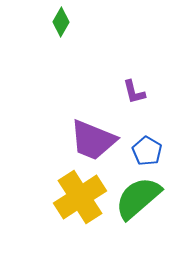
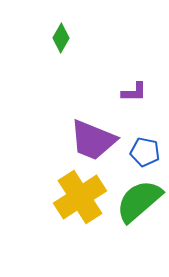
green diamond: moved 16 px down
purple L-shape: rotated 76 degrees counterclockwise
blue pentagon: moved 2 px left, 1 px down; rotated 20 degrees counterclockwise
green semicircle: moved 1 px right, 3 px down
